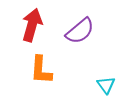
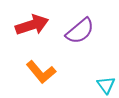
red arrow: rotated 56 degrees clockwise
orange L-shape: moved 2 px down; rotated 44 degrees counterclockwise
